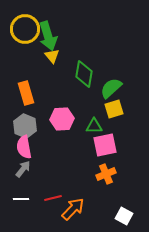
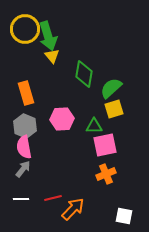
white square: rotated 18 degrees counterclockwise
